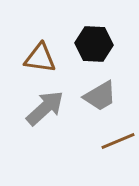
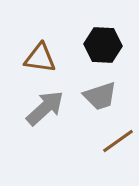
black hexagon: moved 9 px right, 1 px down
gray trapezoid: rotated 12 degrees clockwise
brown line: rotated 12 degrees counterclockwise
